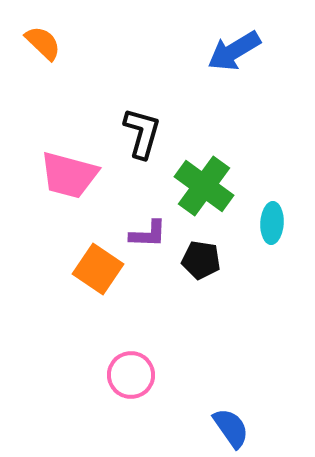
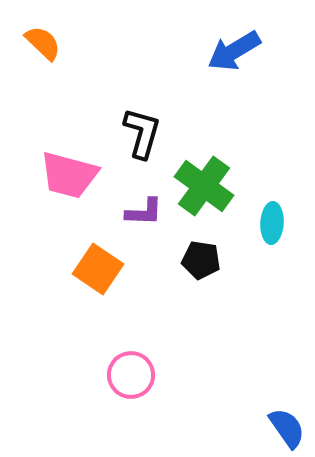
purple L-shape: moved 4 px left, 22 px up
blue semicircle: moved 56 px right
